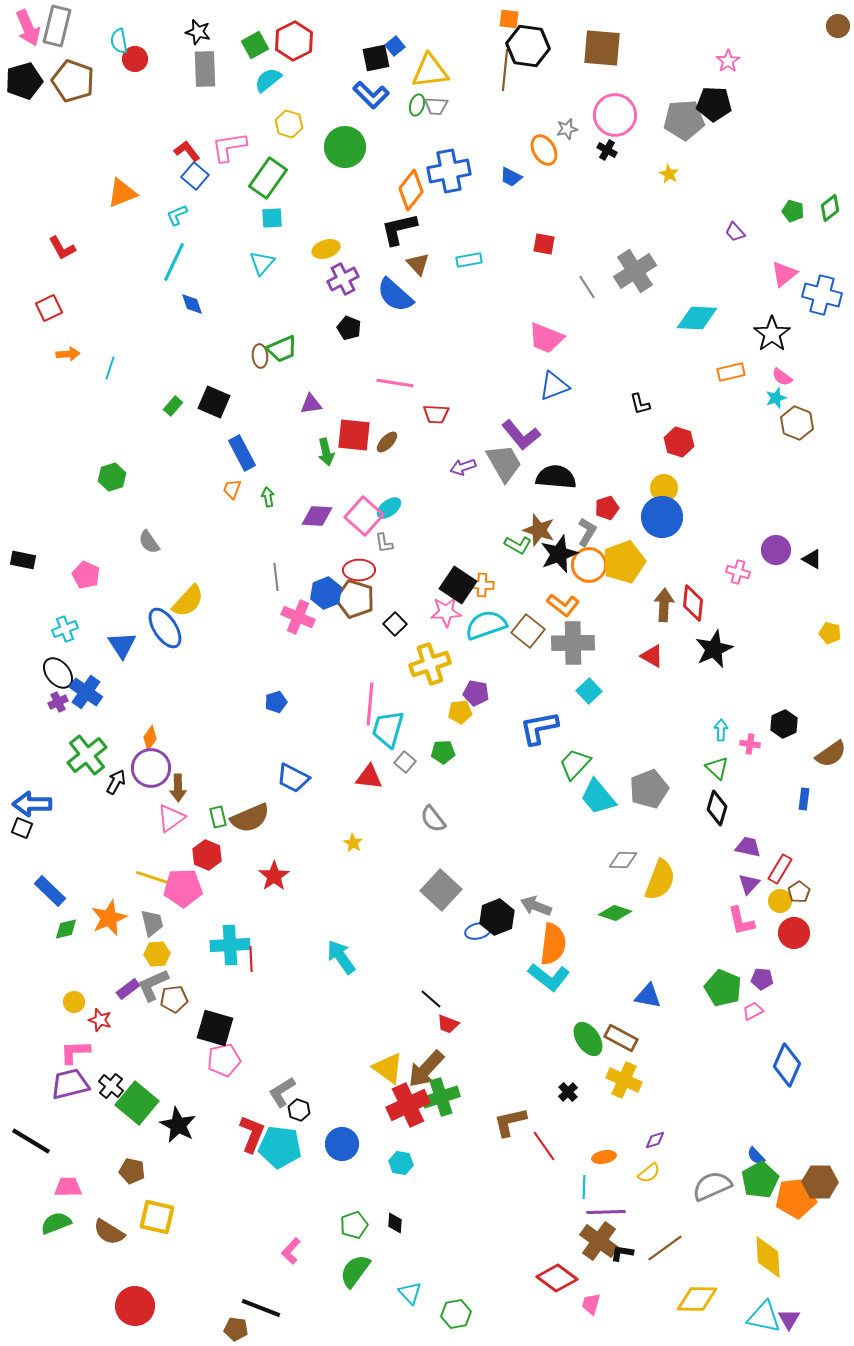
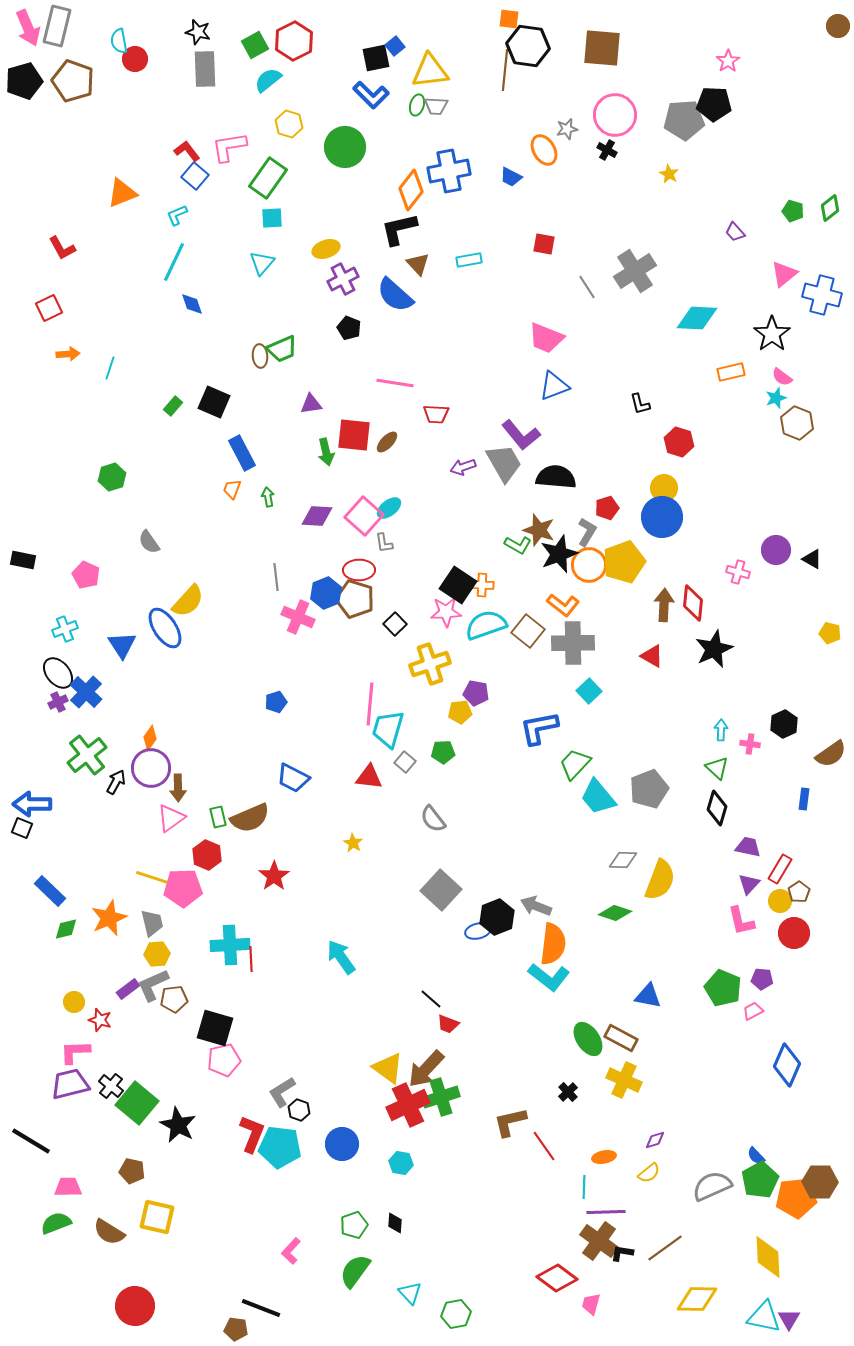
blue cross at (86, 692): rotated 8 degrees clockwise
